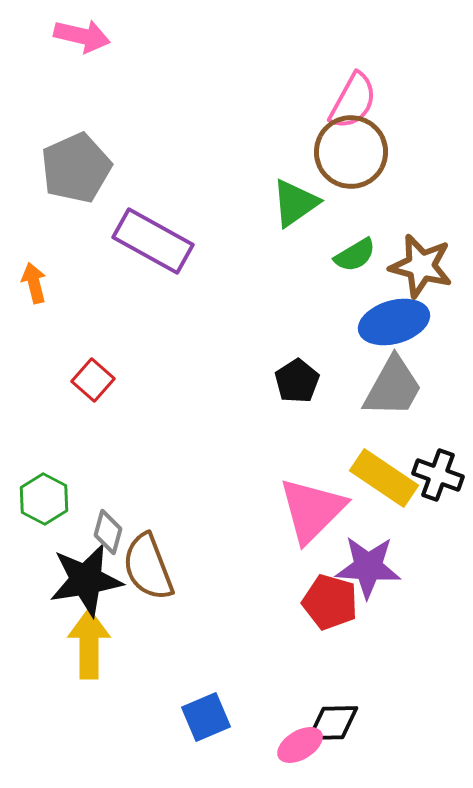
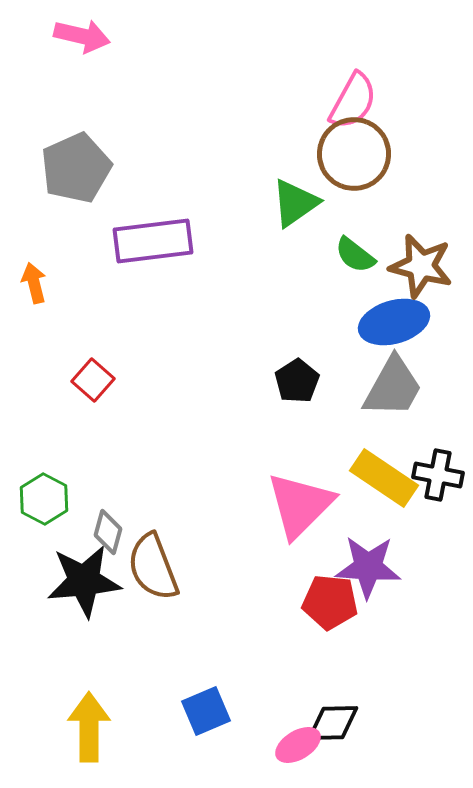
brown circle: moved 3 px right, 2 px down
purple rectangle: rotated 36 degrees counterclockwise
green semicircle: rotated 69 degrees clockwise
black cross: rotated 9 degrees counterclockwise
pink triangle: moved 12 px left, 5 px up
brown semicircle: moved 5 px right
black star: moved 2 px left, 1 px down; rotated 4 degrees clockwise
red pentagon: rotated 10 degrees counterclockwise
yellow arrow: moved 83 px down
blue square: moved 6 px up
pink ellipse: moved 2 px left
